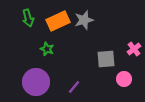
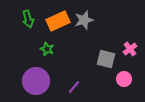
green arrow: moved 1 px down
pink cross: moved 4 px left
gray square: rotated 18 degrees clockwise
purple circle: moved 1 px up
